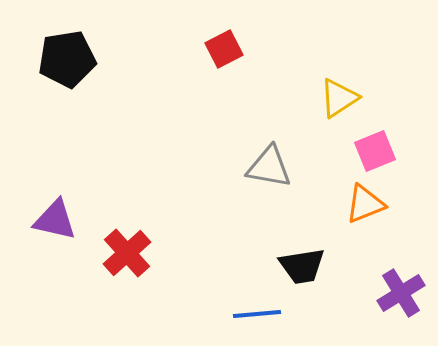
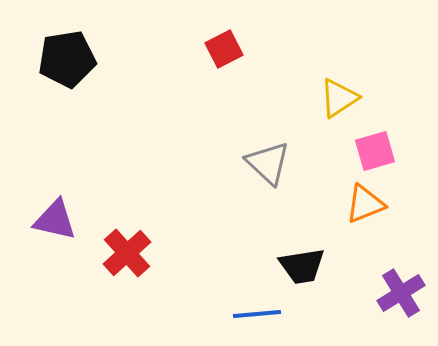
pink square: rotated 6 degrees clockwise
gray triangle: moved 1 px left, 4 px up; rotated 33 degrees clockwise
